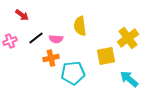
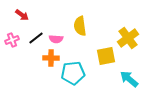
pink cross: moved 2 px right, 1 px up
orange cross: rotated 14 degrees clockwise
